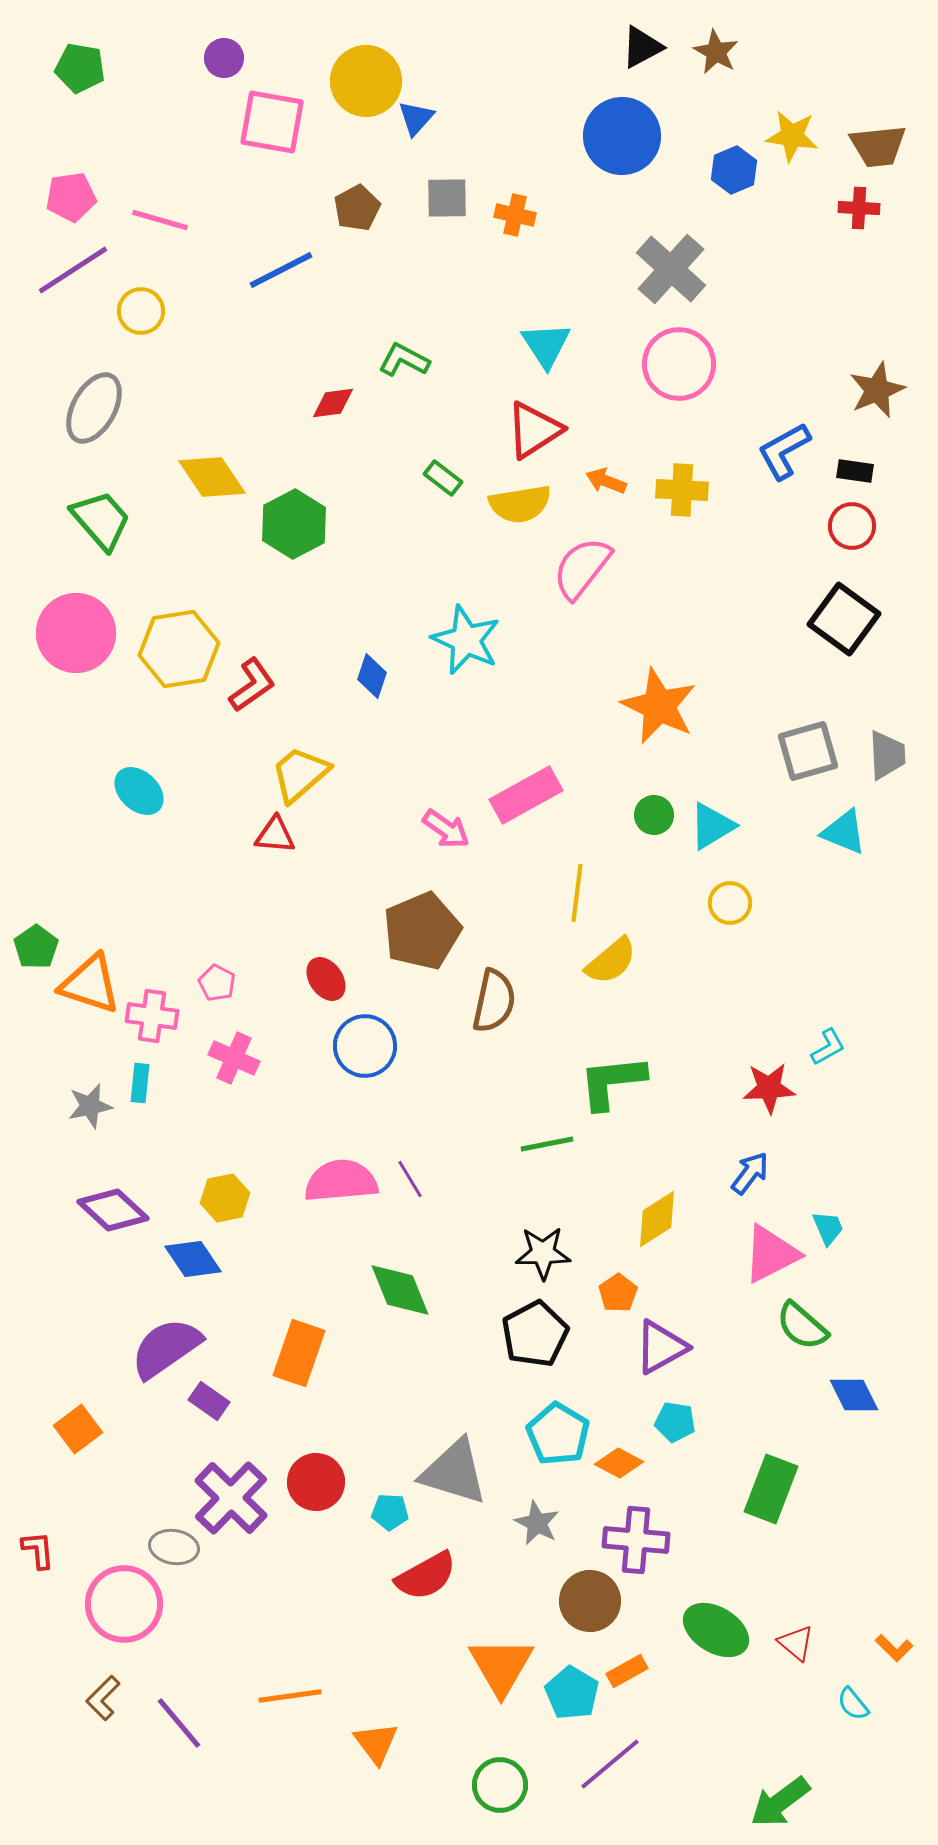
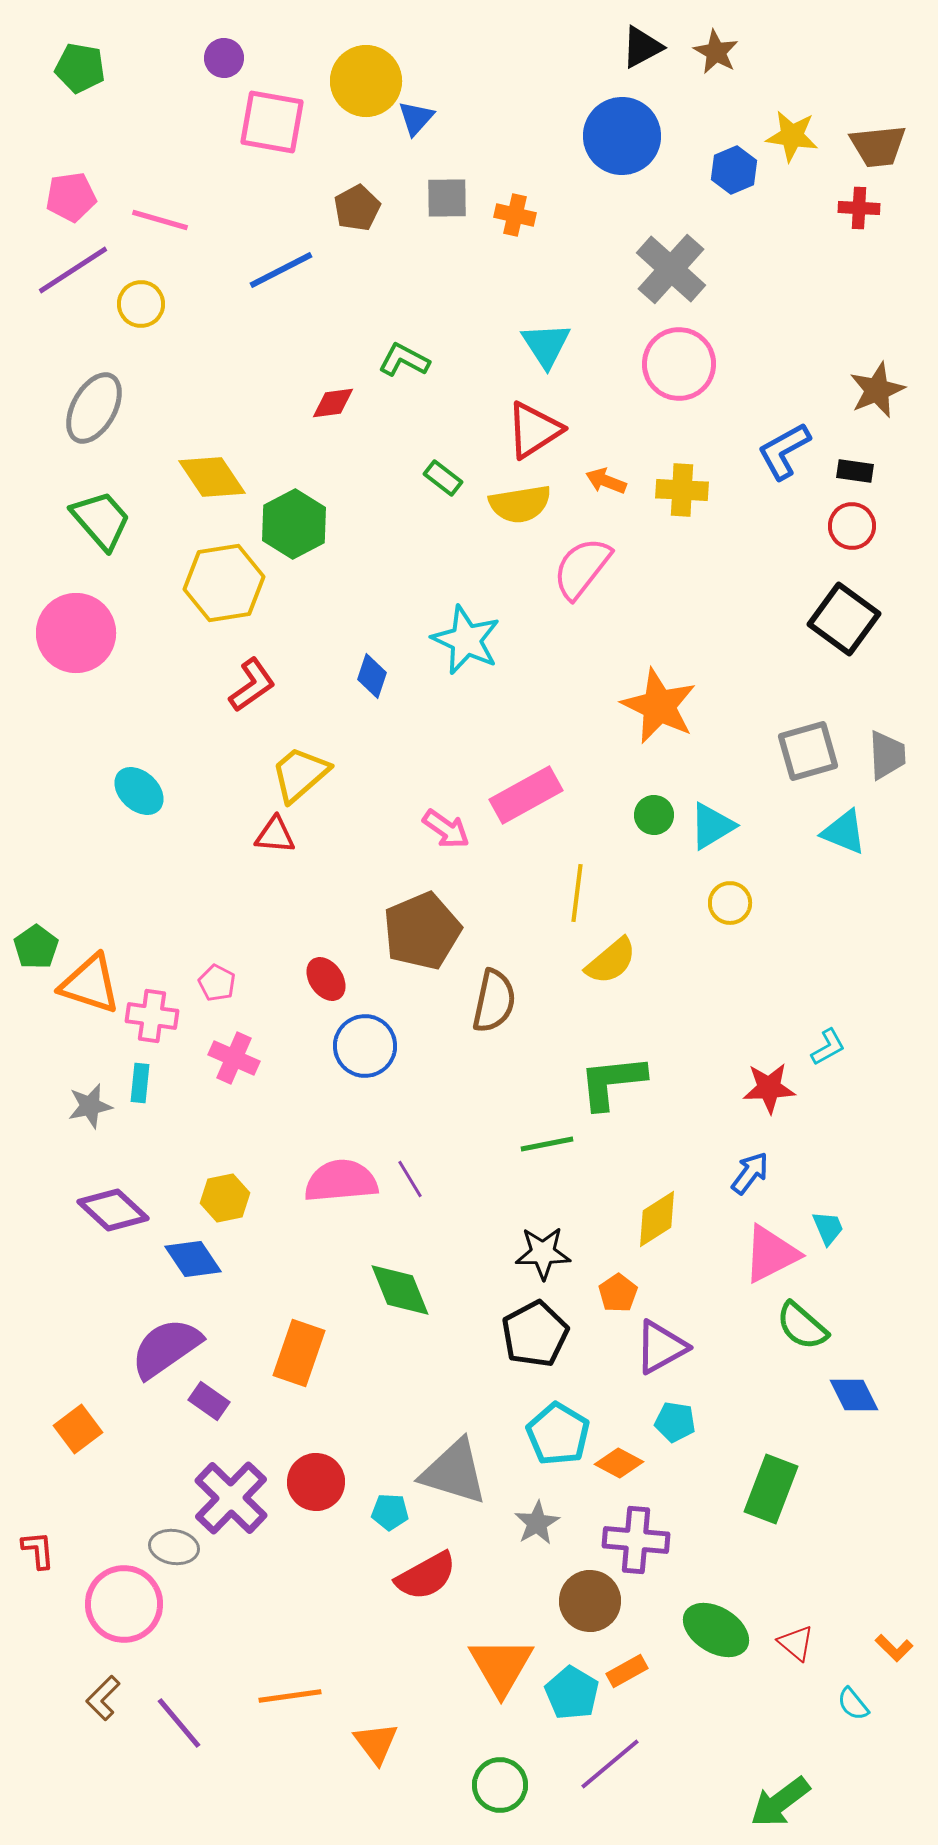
yellow circle at (141, 311): moved 7 px up
yellow hexagon at (179, 649): moved 45 px right, 66 px up
gray star at (537, 1523): rotated 15 degrees clockwise
